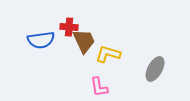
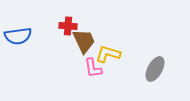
red cross: moved 1 px left, 1 px up
blue semicircle: moved 23 px left, 4 px up
pink L-shape: moved 6 px left, 19 px up
